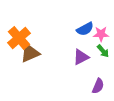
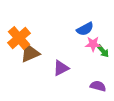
pink star: moved 8 px left, 10 px down
purple triangle: moved 20 px left, 11 px down
purple semicircle: rotated 98 degrees counterclockwise
